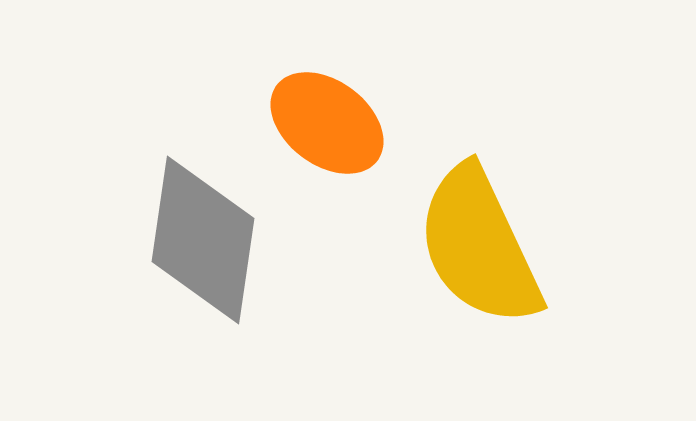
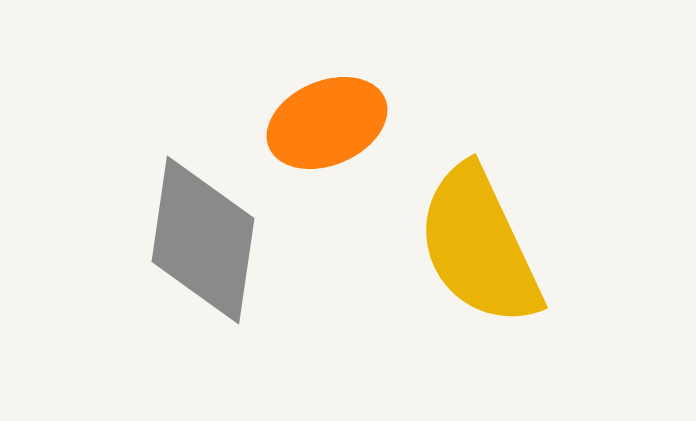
orange ellipse: rotated 60 degrees counterclockwise
